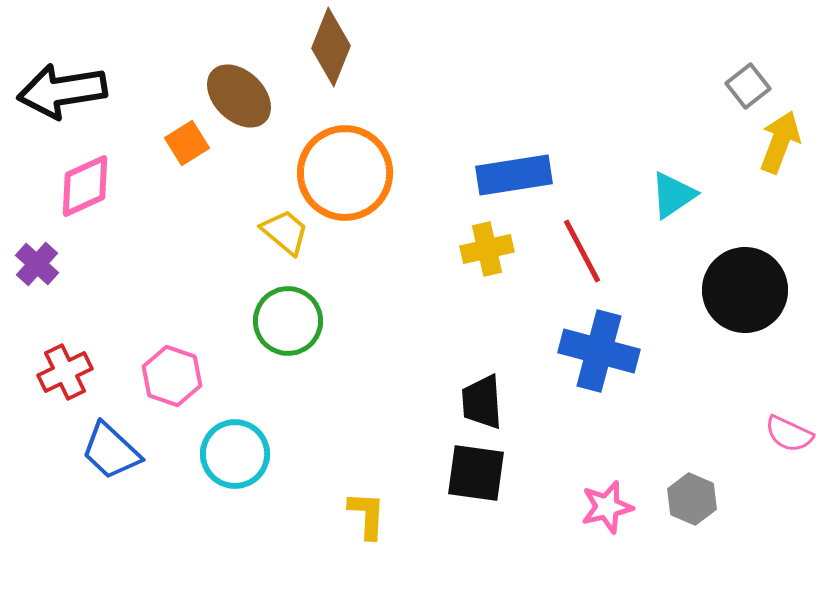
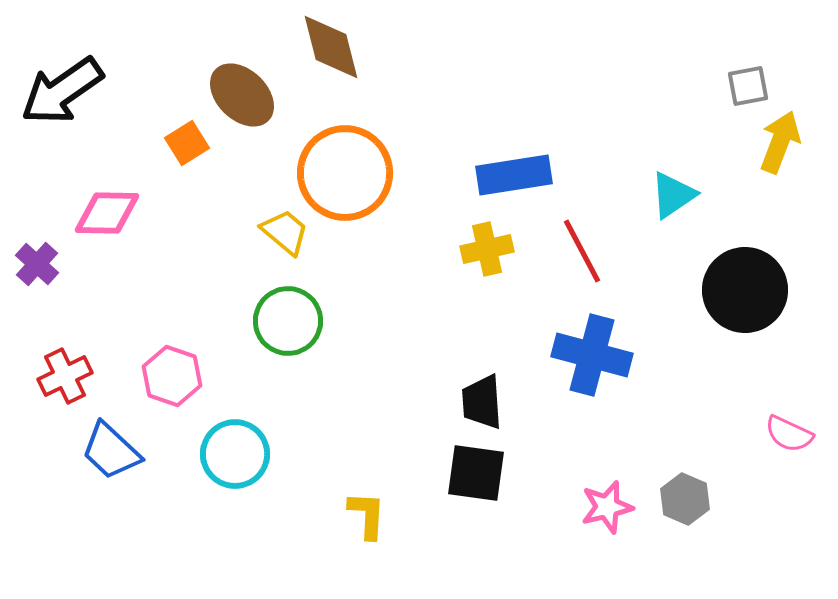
brown diamond: rotated 36 degrees counterclockwise
gray square: rotated 27 degrees clockwise
black arrow: rotated 26 degrees counterclockwise
brown ellipse: moved 3 px right, 1 px up
pink diamond: moved 22 px right, 27 px down; rotated 26 degrees clockwise
blue cross: moved 7 px left, 4 px down
red cross: moved 4 px down
gray hexagon: moved 7 px left
